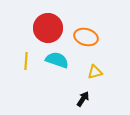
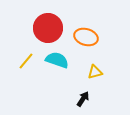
yellow line: rotated 36 degrees clockwise
